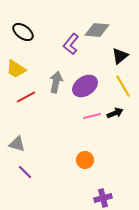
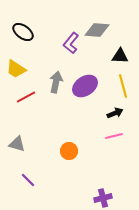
purple L-shape: moved 1 px up
black triangle: rotated 42 degrees clockwise
yellow line: rotated 15 degrees clockwise
pink line: moved 22 px right, 20 px down
orange circle: moved 16 px left, 9 px up
purple line: moved 3 px right, 8 px down
